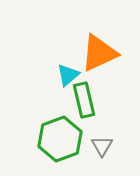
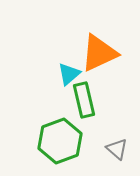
cyan triangle: moved 1 px right, 1 px up
green hexagon: moved 2 px down
gray triangle: moved 15 px right, 3 px down; rotated 20 degrees counterclockwise
